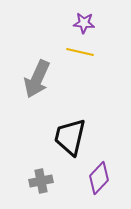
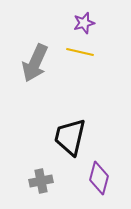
purple star: rotated 20 degrees counterclockwise
gray arrow: moved 2 px left, 16 px up
purple diamond: rotated 28 degrees counterclockwise
